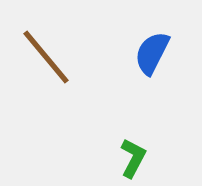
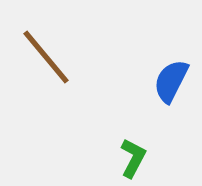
blue semicircle: moved 19 px right, 28 px down
